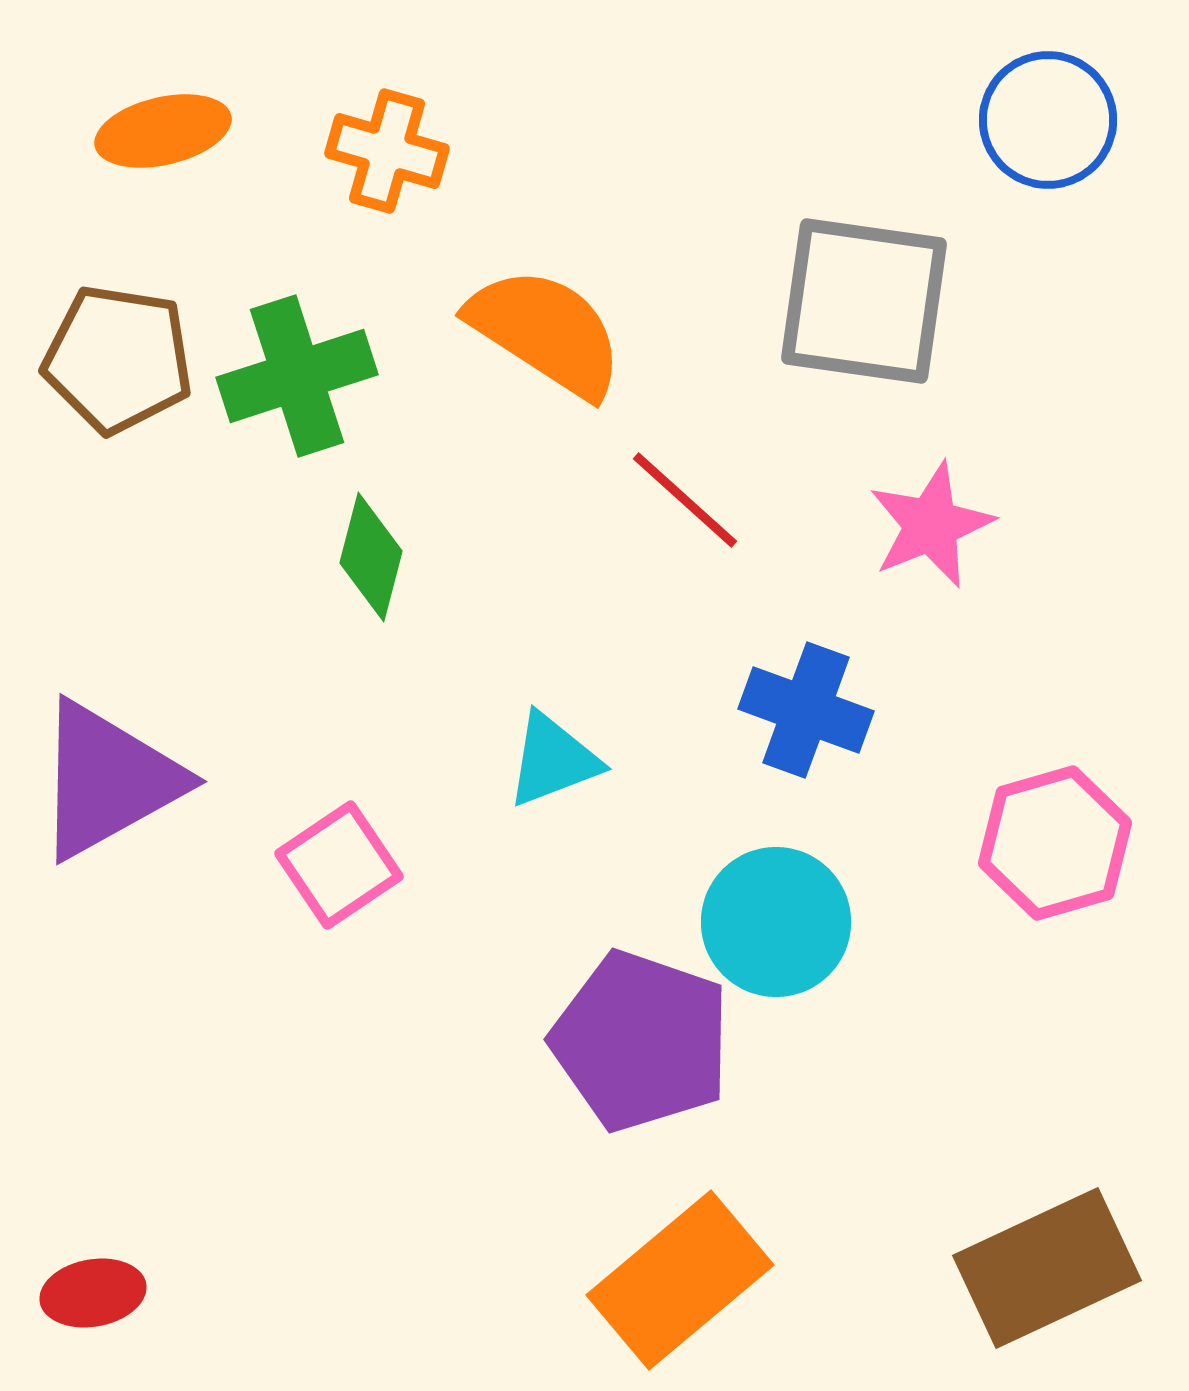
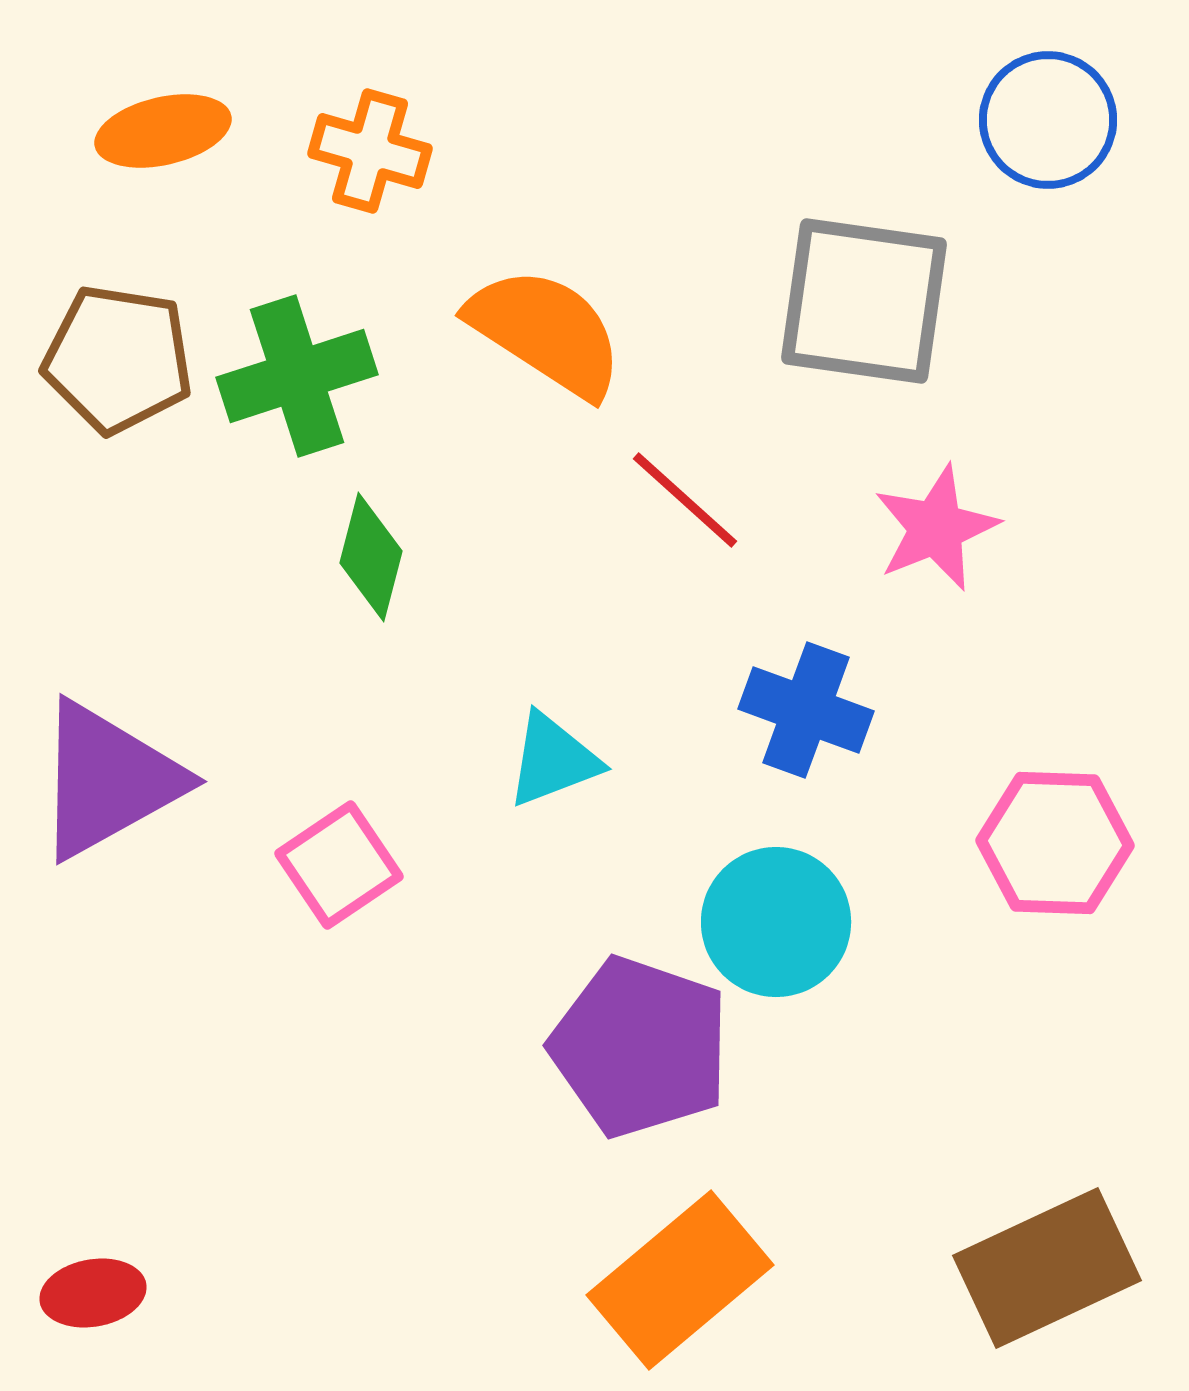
orange cross: moved 17 px left
pink star: moved 5 px right, 3 px down
pink hexagon: rotated 18 degrees clockwise
purple pentagon: moved 1 px left, 6 px down
